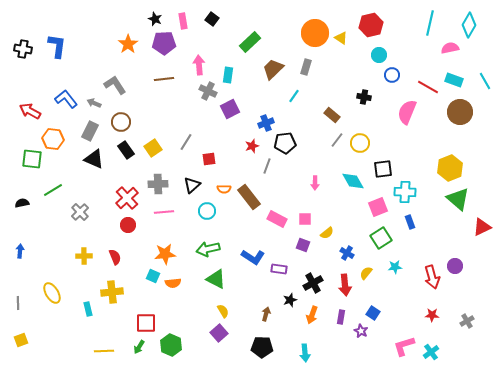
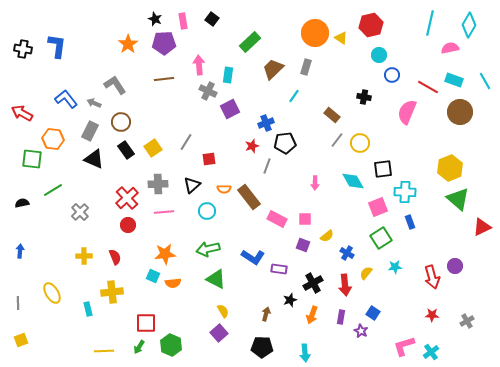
red arrow at (30, 111): moved 8 px left, 2 px down
yellow semicircle at (327, 233): moved 3 px down
